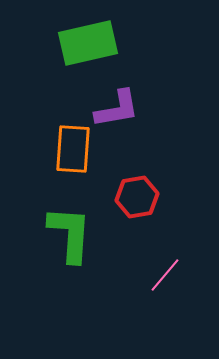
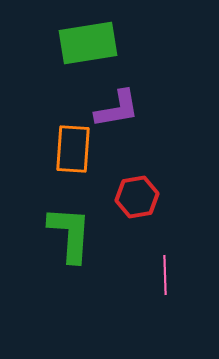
green rectangle: rotated 4 degrees clockwise
pink line: rotated 42 degrees counterclockwise
